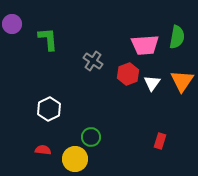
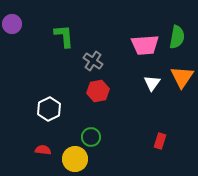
green L-shape: moved 16 px right, 3 px up
red hexagon: moved 30 px left, 17 px down; rotated 10 degrees clockwise
orange triangle: moved 4 px up
